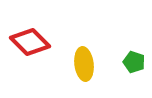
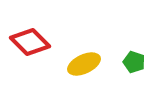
yellow ellipse: rotated 72 degrees clockwise
